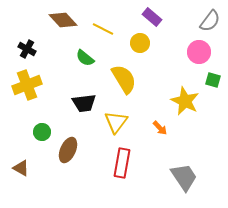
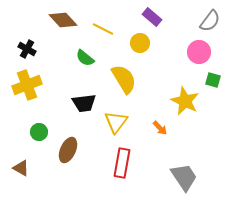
green circle: moved 3 px left
